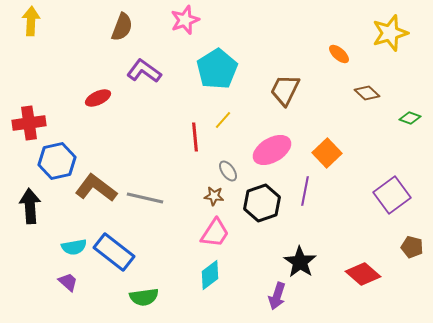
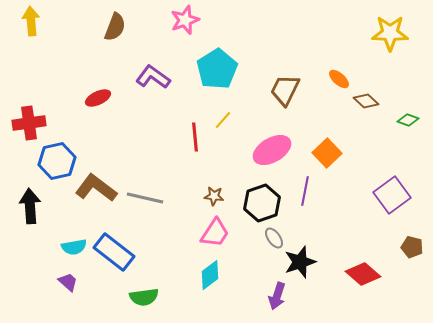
yellow arrow: rotated 8 degrees counterclockwise
brown semicircle: moved 7 px left
yellow star: rotated 18 degrees clockwise
orange ellipse: moved 25 px down
purple L-shape: moved 9 px right, 6 px down
brown diamond: moved 1 px left, 8 px down
green diamond: moved 2 px left, 2 px down
gray ellipse: moved 46 px right, 67 px down
black star: rotated 20 degrees clockwise
